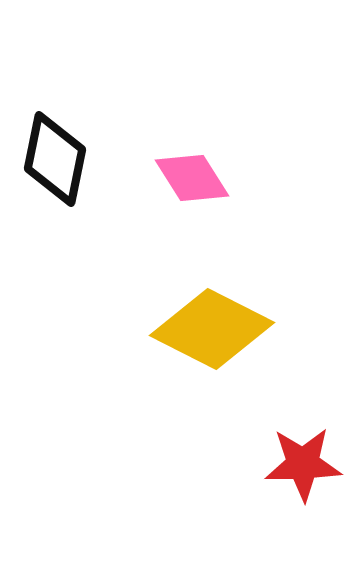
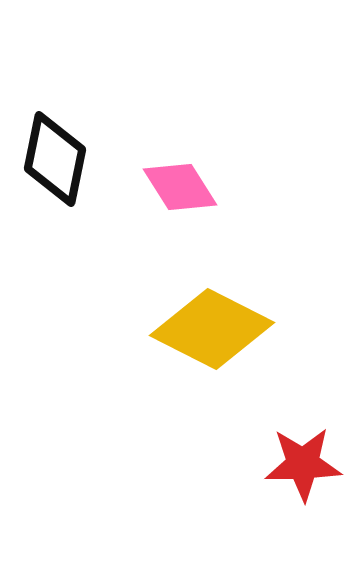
pink diamond: moved 12 px left, 9 px down
